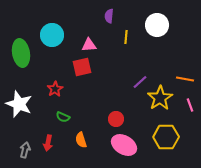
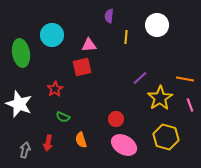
purple line: moved 4 px up
yellow hexagon: rotated 15 degrees clockwise
